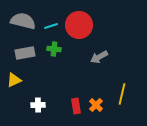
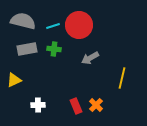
cyan line: moved 2 px right
gray rectangle: moved 2 px right, 4 px up
gray arrow: moved 9 px left, 1 px down
yellow line: moved 16 px up
red rectangle: rotated 14 degrees counterclockwise
